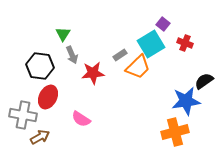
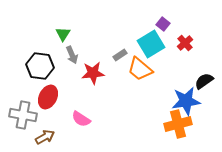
red cross: rotated 28 degrees clockwise
orange trapezoid: moved 2 px right, 2 px down; rotated 84 degrees clockwise
orange cross: moved 3 px right, 8 px up
brown arrow: moved 5 px right
